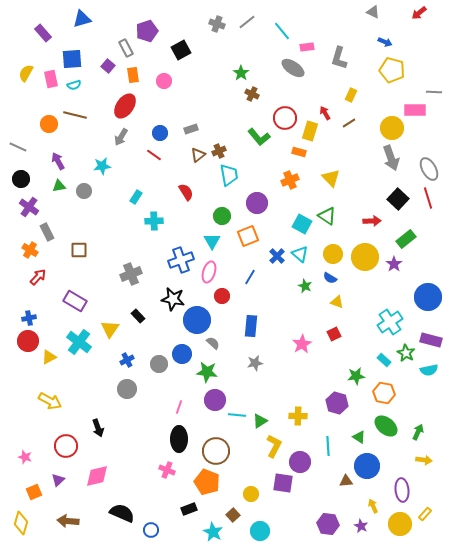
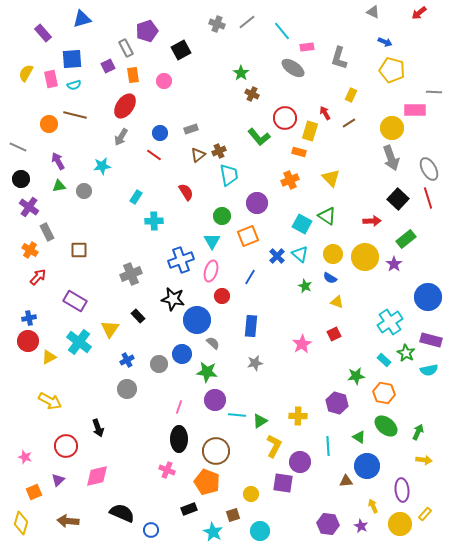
purple square at (108, 66): rotated 24 degrees clockwise
pink ellipse at (209, 272): moved 2 px right, 1 px up
brown square at (233, 515): rotated 24 degrees clockwise
